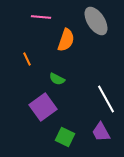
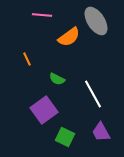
pink line: moved 1 px right, 2 px up
orange semicircle: moved 3 px right, 3 px up; rotated 35 degrees clockwise
white line: moved 13 px left, 5 px up
purple square: moved 1 px right, 3 px down
